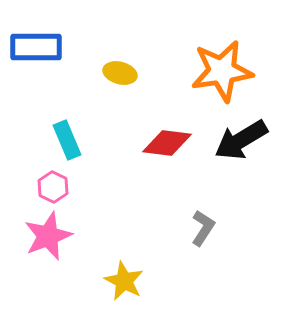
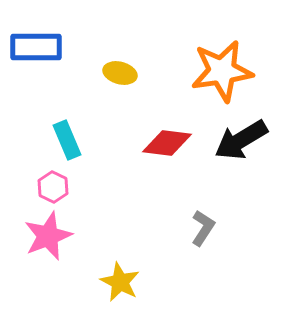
yellow star: moved 4 px left, 1 px down
